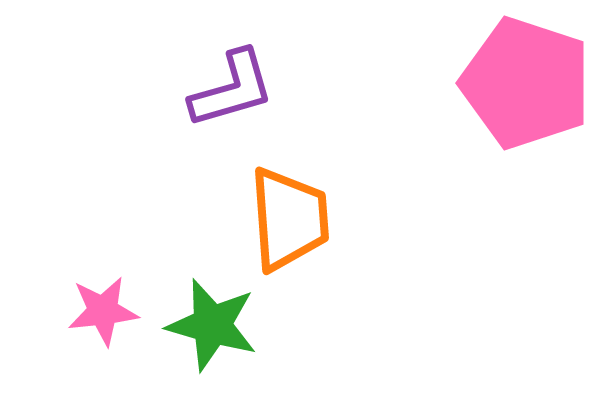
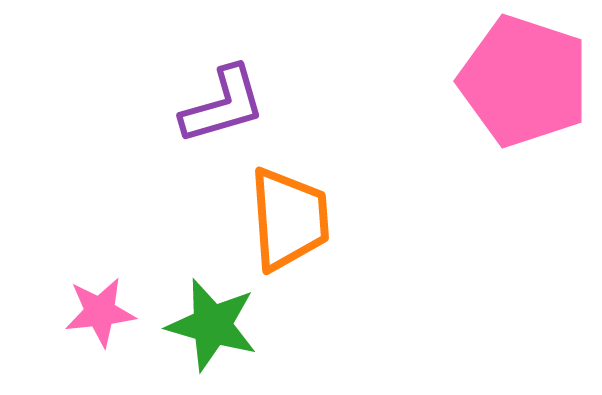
pink pentagon: moved 2 px left, 2 px up
purple L-shape: moved 9 px left, 16 px down
pink star: moved 3 px left, 1 px down
